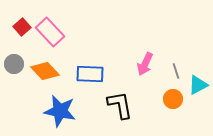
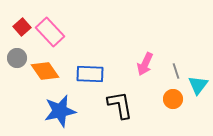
gray circle: moved 3 px right, 6 px up
orange diamond: rotated 8 degrees clockwise
cyan triangle: rotated 25 degrees counterclockwise
blue star: rotated 24 degrees counterclockwise
